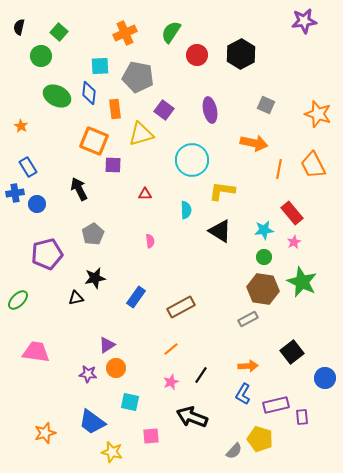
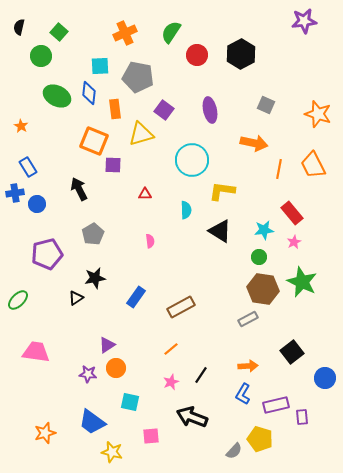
green circle at (264, 257): moved 5 px left
black triangle at (76, 298): rotated 21 degrees counterclockwise
